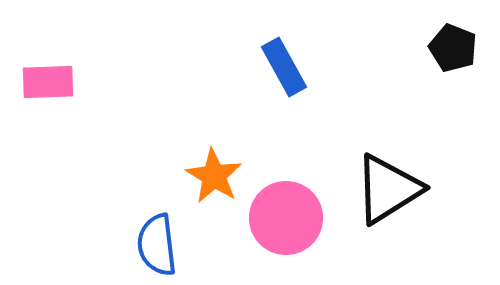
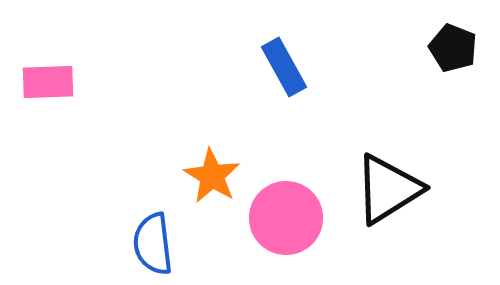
orange star: moved 2 px left
blue semicircle: moved 4 px left, 1 px up
